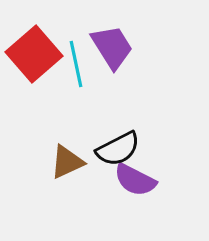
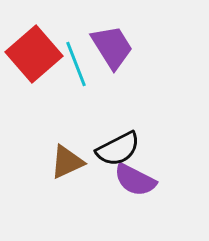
cyan line: rotated 9 degrees counterclockwise
